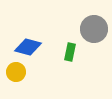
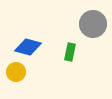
gray circle: moved 1 px left, 5 px up
